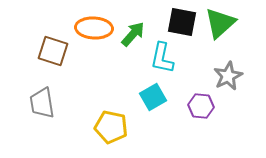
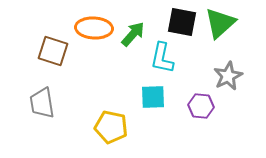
cyan square: rotated 28 degrees clockwise
